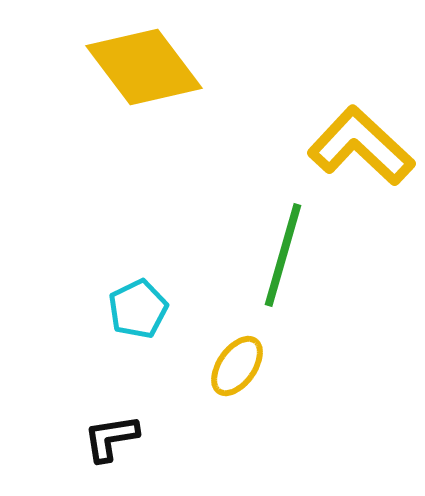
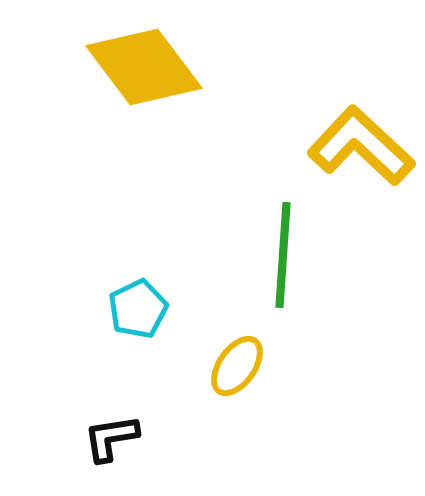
green line: rotated 12 degrees counterclockwise
